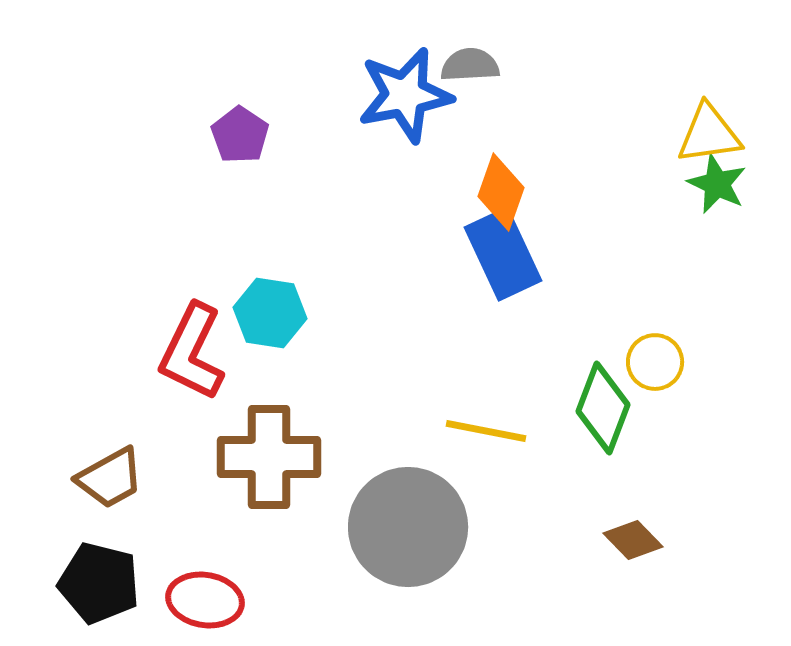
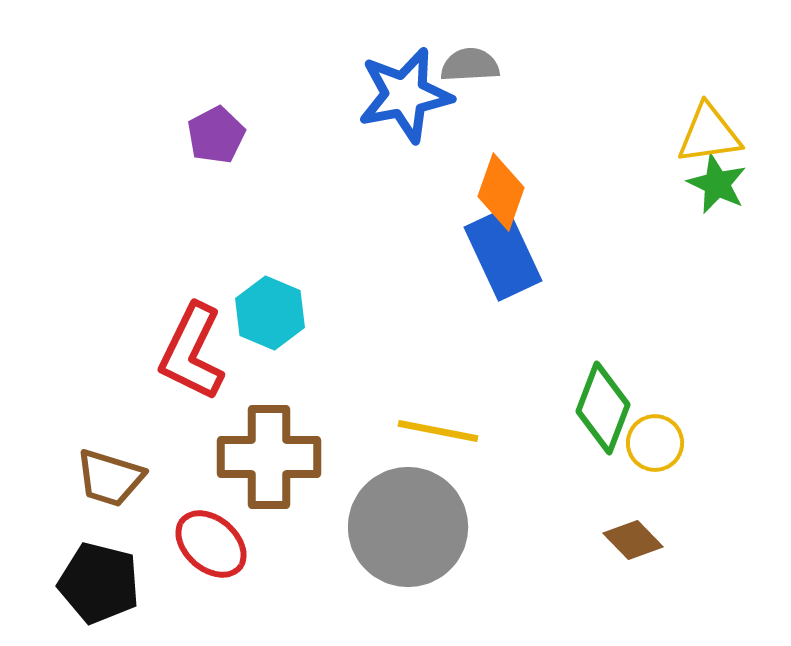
purple pentagon: moved 24 px left; rotated 10 degrees clockwise
cyan hexagon: rotated 14 degrees clockwise
yellow circle: moved 81 px down
yellow line: moved 48 px left
brown trapezoid: rotated 46 degrees clockwise
red ellipse: moved 6 px right, 56 px up; rotated 32 degrees clockwise
